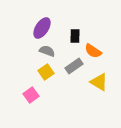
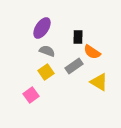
black rectangle: moved 3 px right, 1 px down
orange semicircle: moved 1 px left, 1 px down
